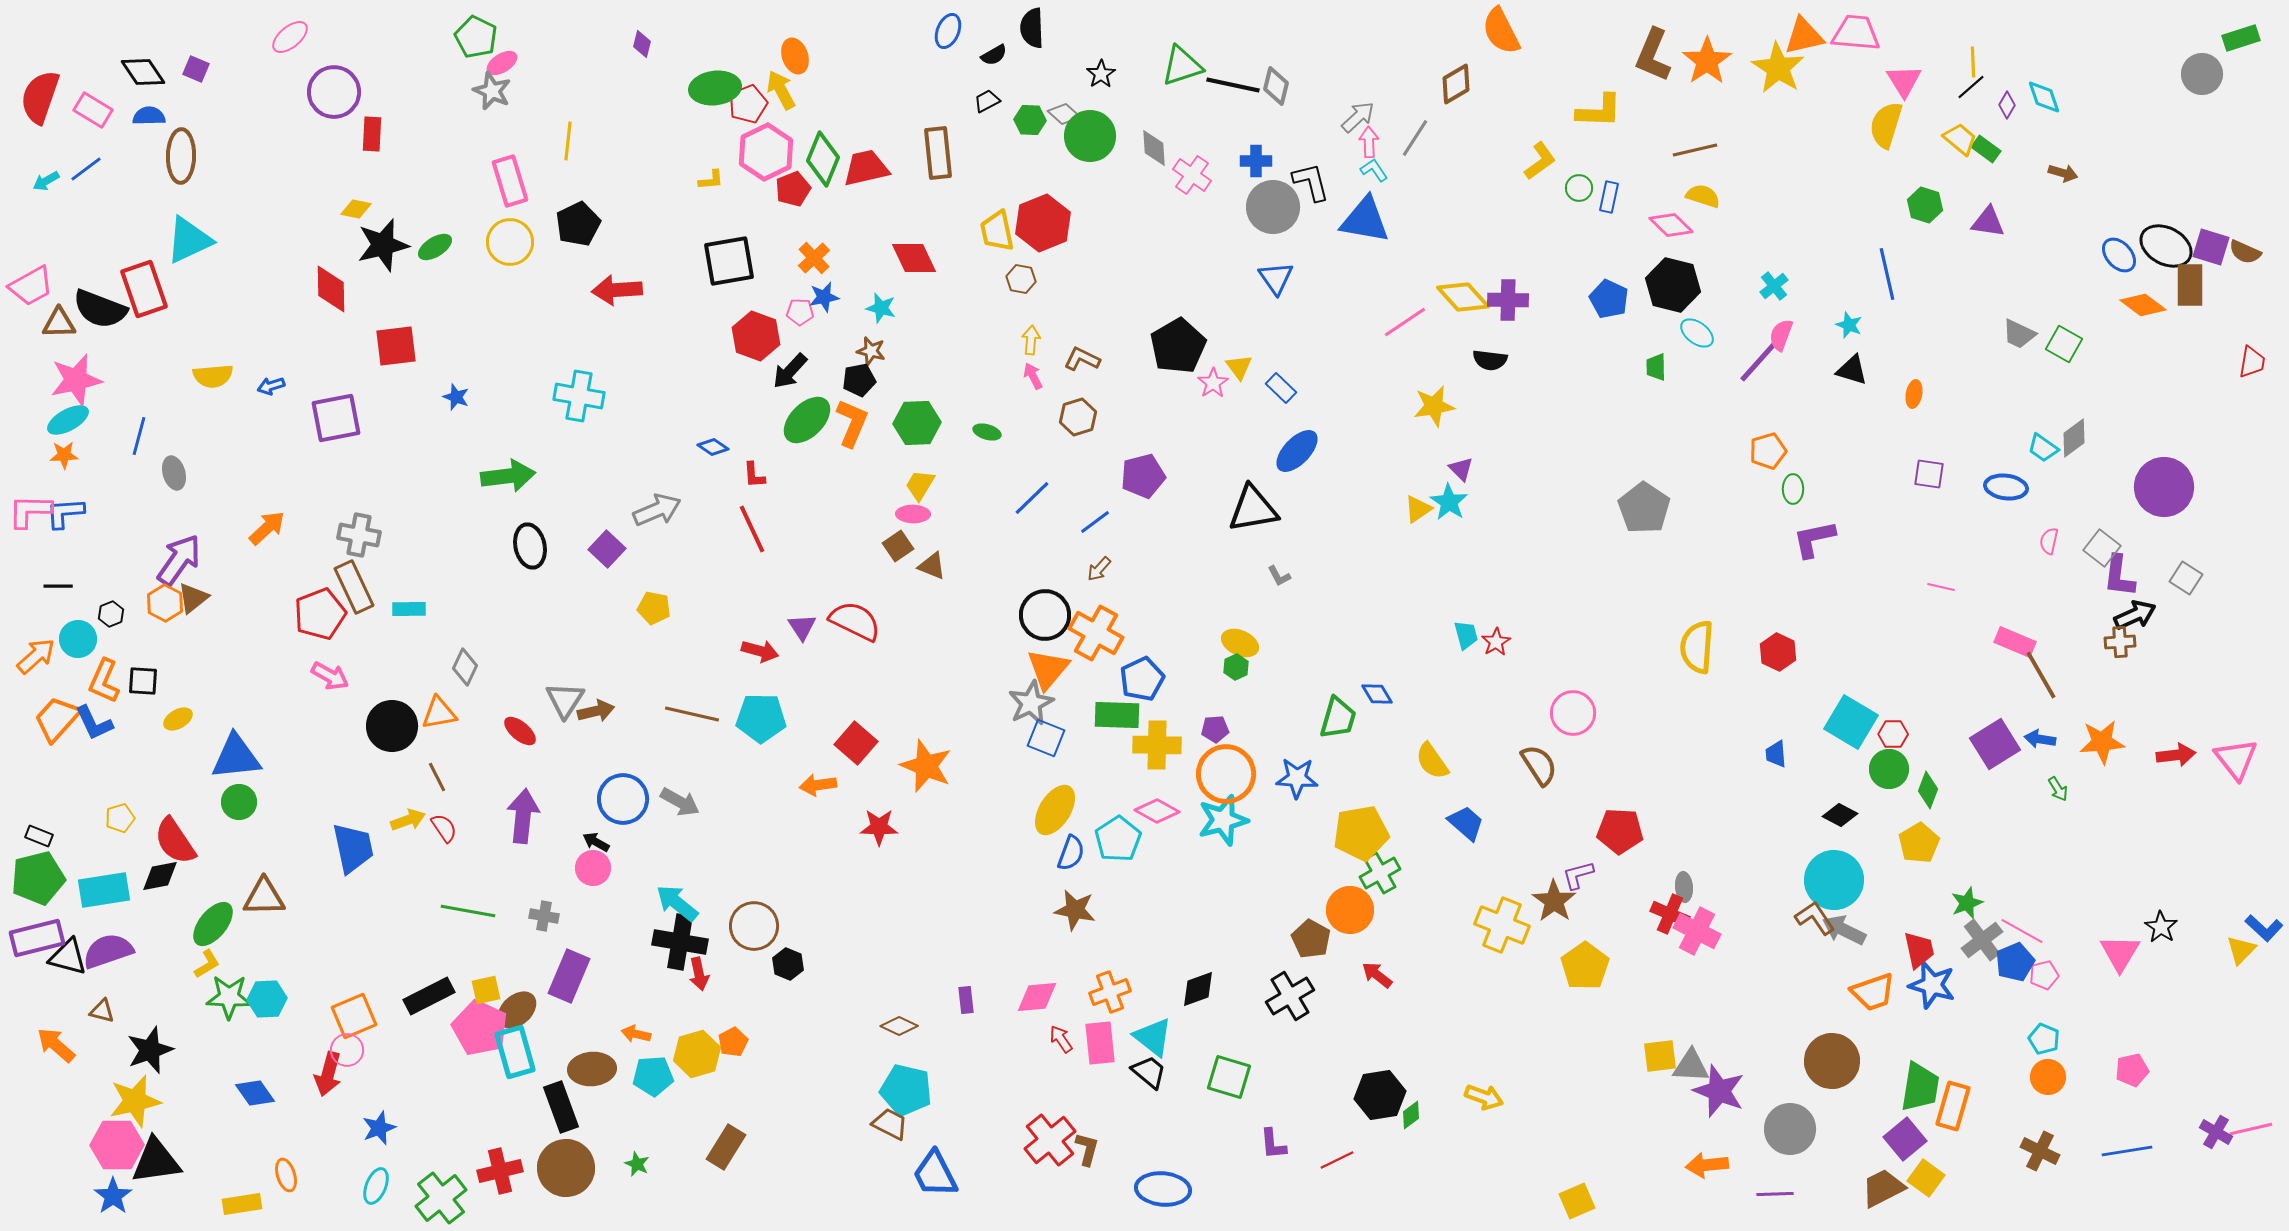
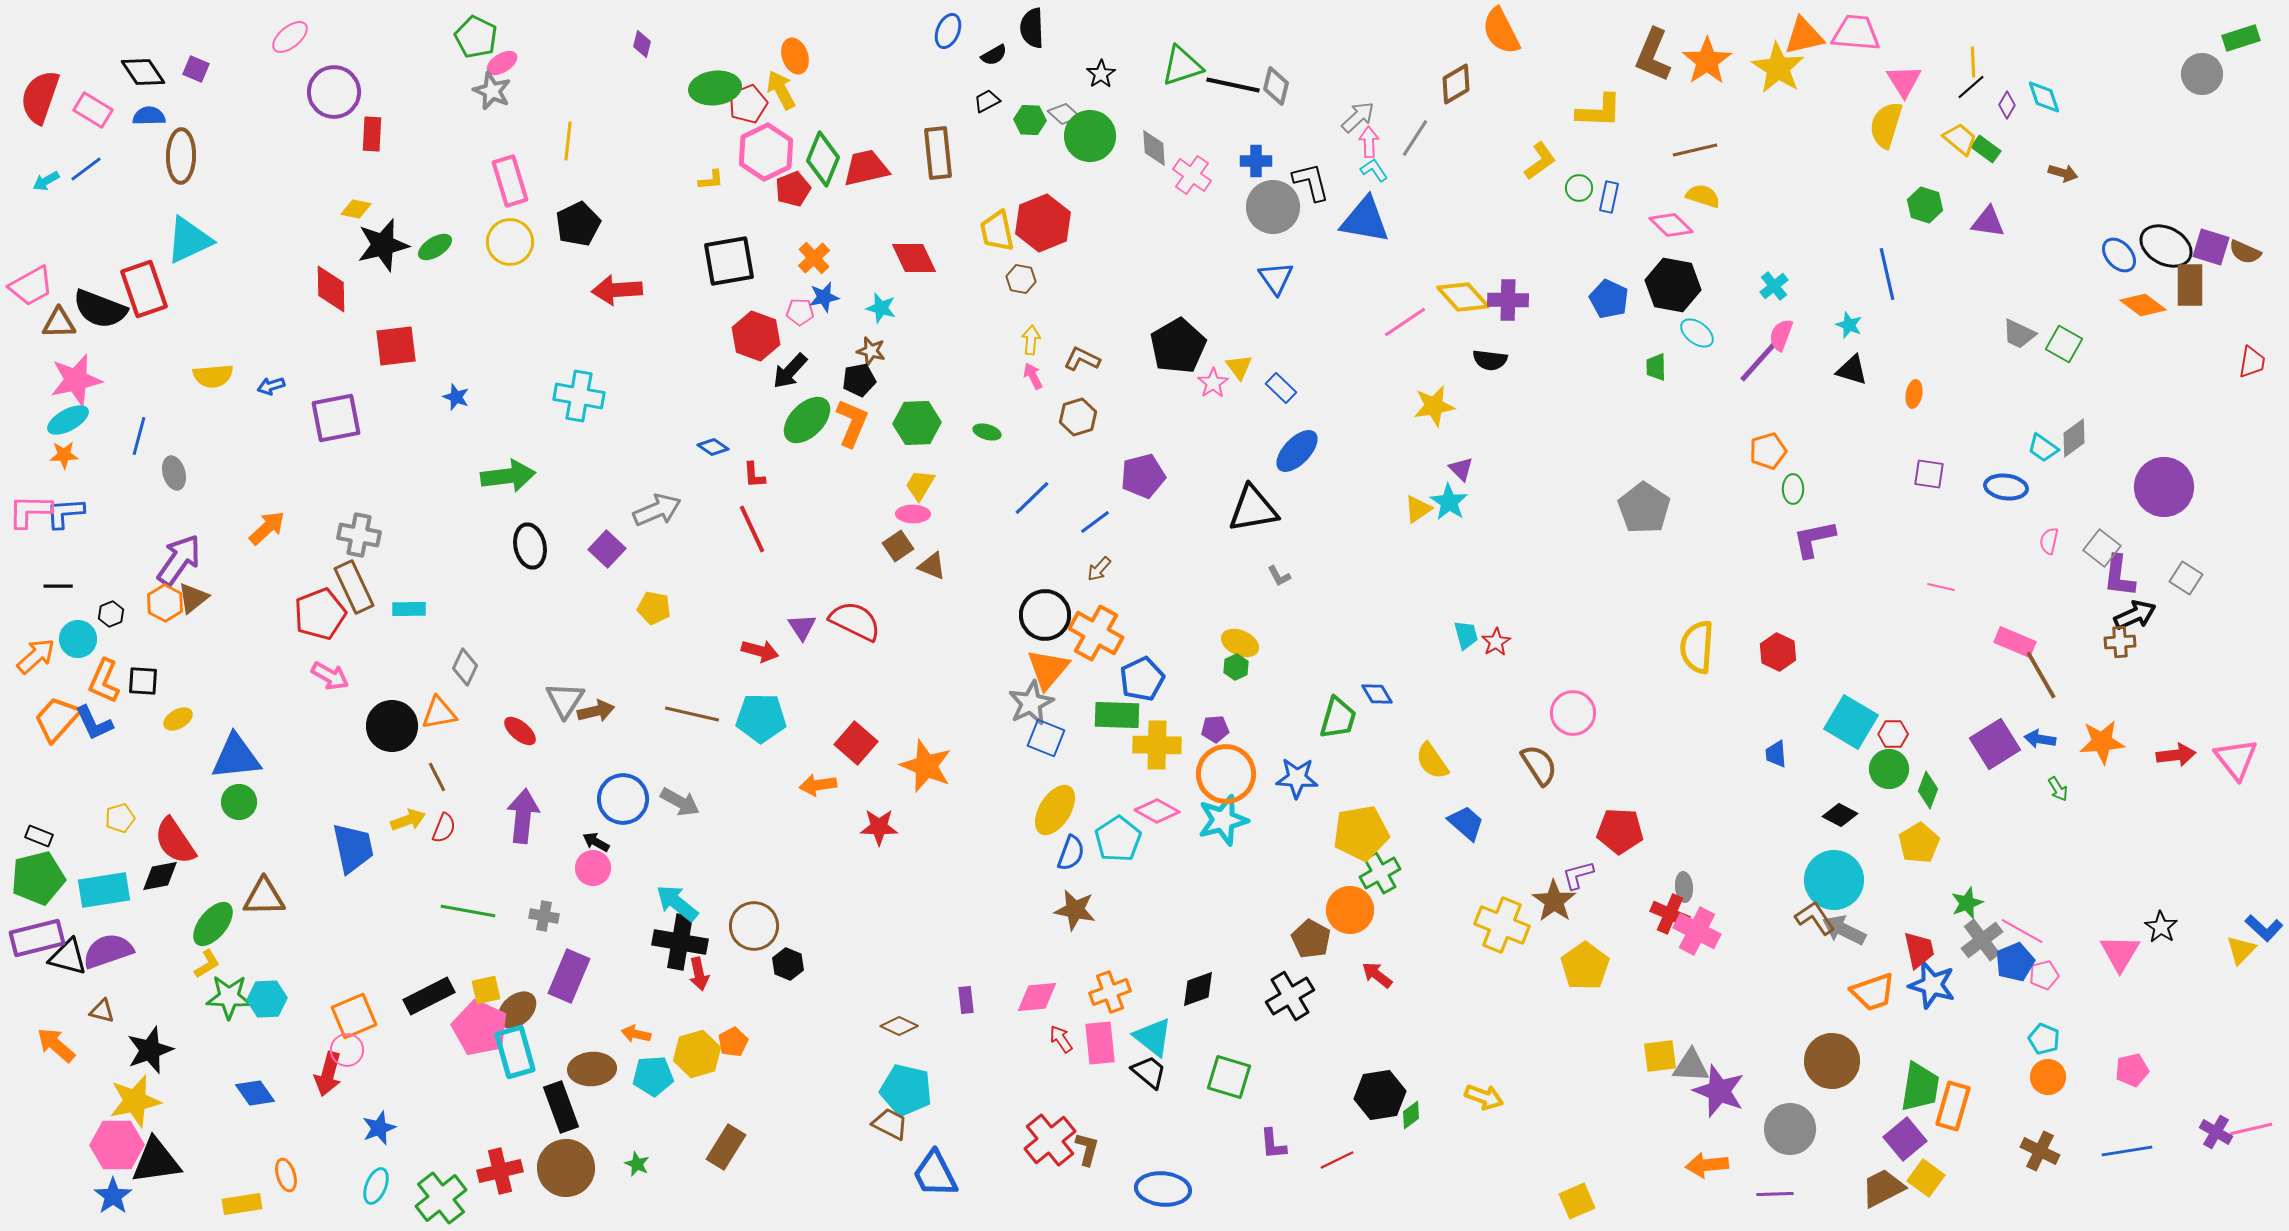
black hexagon at (1673, 285): rotated 4 degrees counterclockwise
red semicircle at (444, 828): rotated 56 degrees clockwise
